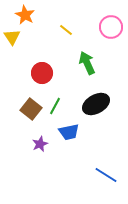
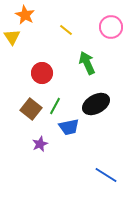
blue trapezoid: moved 5 px up
